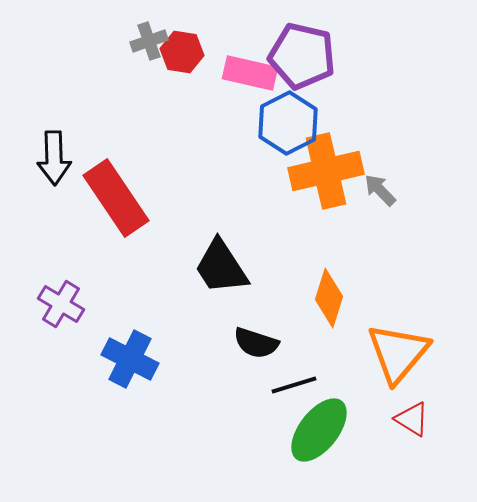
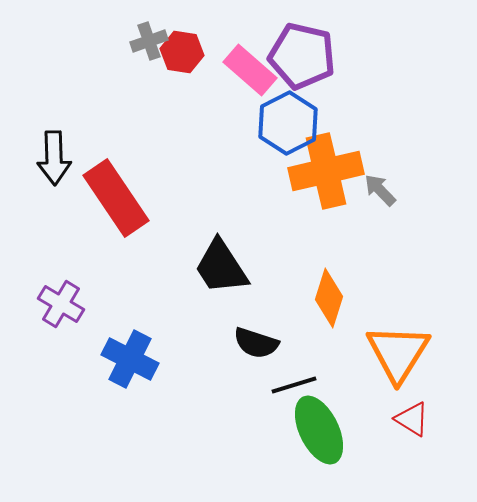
pink rectangle: moved 3 px up; rotated 28 degrees clockwise
orange triangle: rotated 8 degrees counterclockwise
green ellipse: rotated 64 degrees counterclockwise
